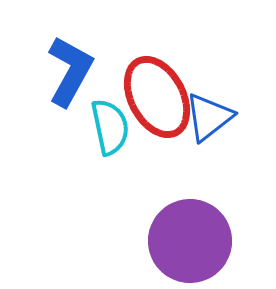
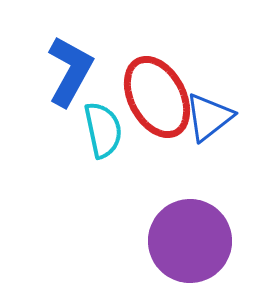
cyan semicircle: moved 7 px left, 3 px down
